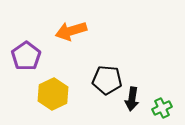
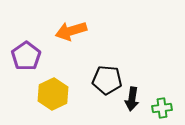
green cross: rotated 18 degrees clockwise
